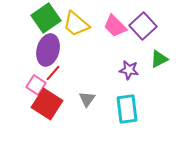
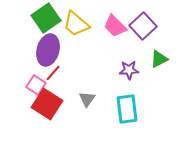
purple star: rotated 12 degrees counterclockwise
